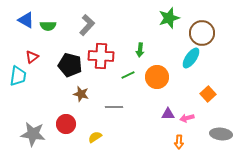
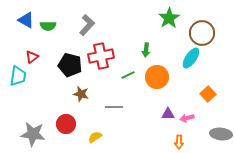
green star: rotated 15 degrees counterclockwise
green arrow: moved 6 px right
red cross: rotated 15 degrees counterclockwise
